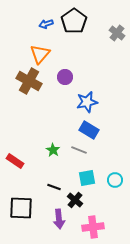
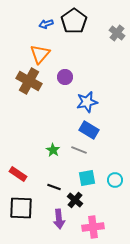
red rectangle: moved 3 px right, 13 px down
